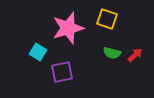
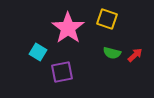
pink star: rotated 20 degrees counterclockwise
